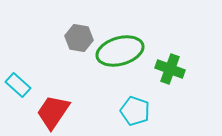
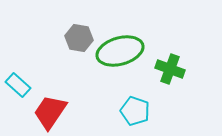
red trapezoid: moved 3 px left
